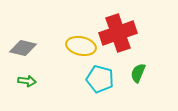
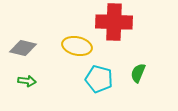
red cross: moved 4 px left, 11 px up; rotated 21 degrees clockwise
yellow ellipse: moved 4 px left
cyan pentagon: moved 1 px left
